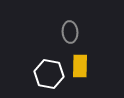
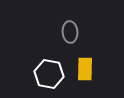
yellow rectangle: moved 5 px right, 3 px down
